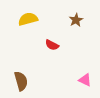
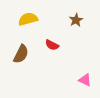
brown semicircle: moved 27 px up; rotated 42 degrees clockwise
